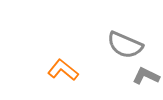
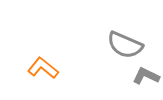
orange L-shape: moved 20 px left, 2 px up
